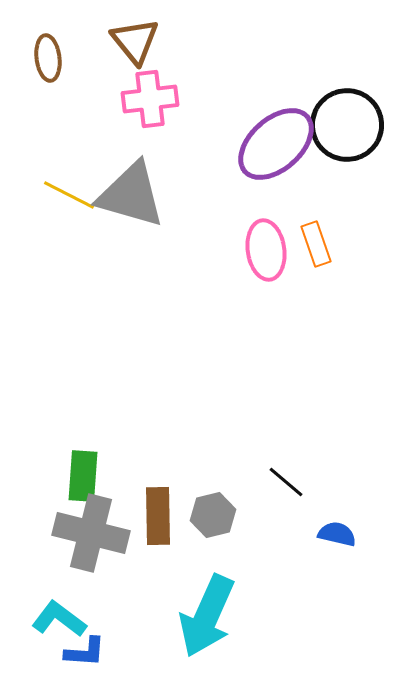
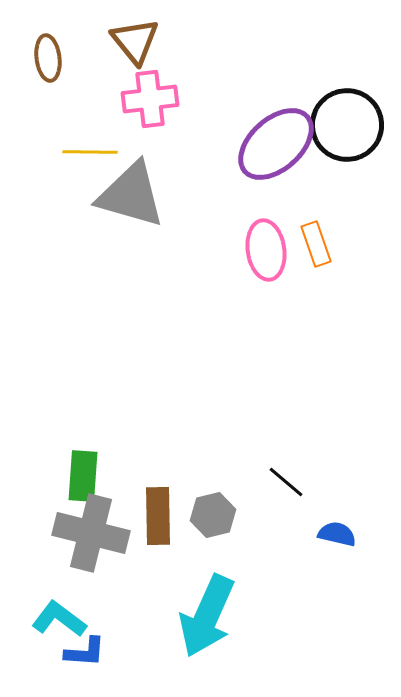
yellow line: moved 21 px right, 43 px up; rotated 26 degrees counterclockwise
